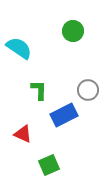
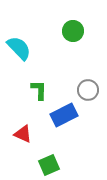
cyan semicircle: rotated 12 degrees clockwise
